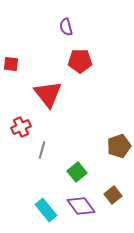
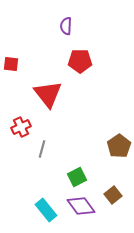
purple semicircle: moved 1 px up; rotated 18 degrees clockwise
brown pentagon: rotated 15 degrees counterclockwise
gray line: moved 1 px up
green square: moved 5 px down; rotated 12 degrees clockwise
